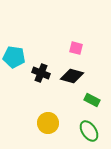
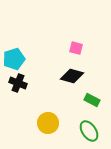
cyan pentagon: moved 2 px down; rotated 25 degrees counterclockwise
black cross: moved 23 px left, 10 px down
